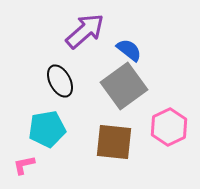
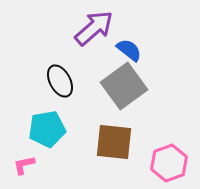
purple arrow: moved 9 px right, 3 px up
pink hexagon: moved 36 px down; rotated 6 degrees clockwise
